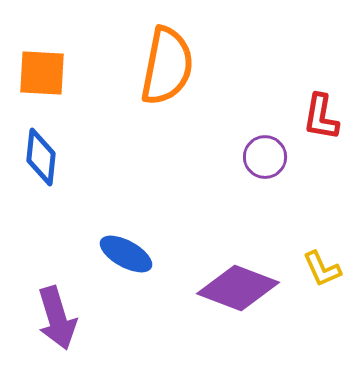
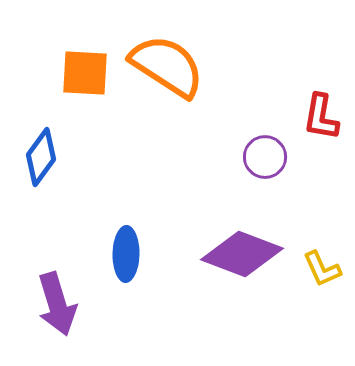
orange semicircle: rotated 68 degrees counterclockwise
orange square: moved 43 px right
blue diamond: rotated 30 degrees clockwise
blue ellipse: rotated 62 degrees clockwise
purple diamond: moved 4 px right, 34 px up
purple arrow: moved 14 px up
